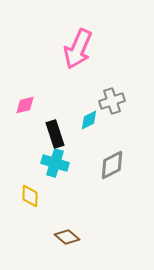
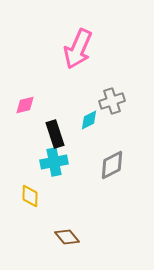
cyan cross: moved 1 px left, 1 px up; rotated 28 degrees counterclockwise
brown diamond: rotated 10 degrees clockwise
